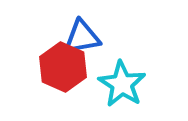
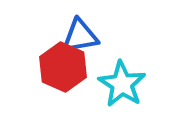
blue triangle: moved 2 px left, 1 px up
